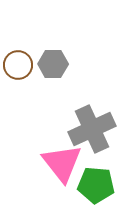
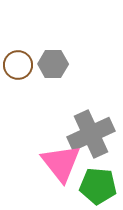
gray cross: moved 1 px left, 5 px down
pink triangle: moved 1 px left
green pentagon: moved 2 px right, 1 px down
